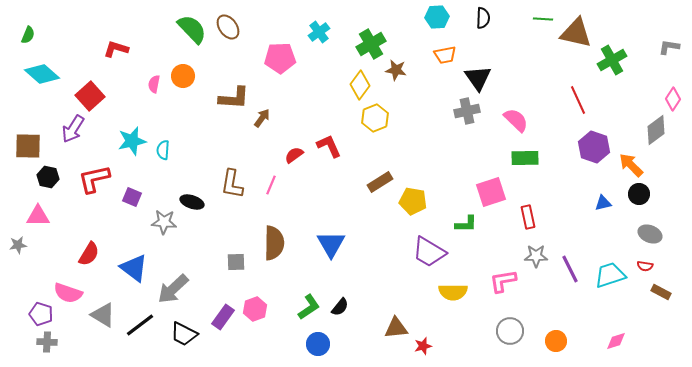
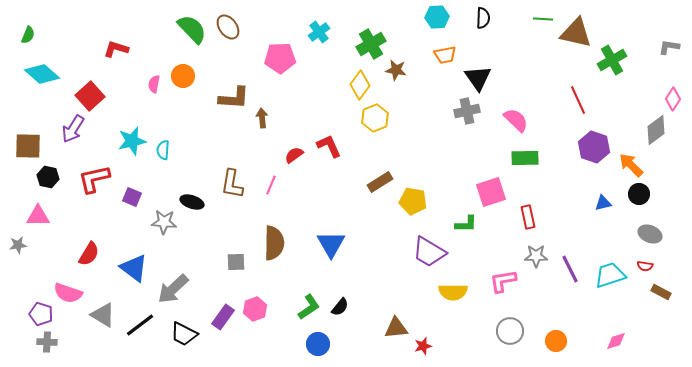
brown arrow at (262, 118): rotated 42 degrees counterclockwise
